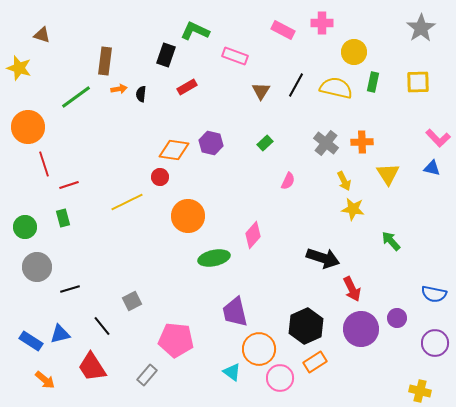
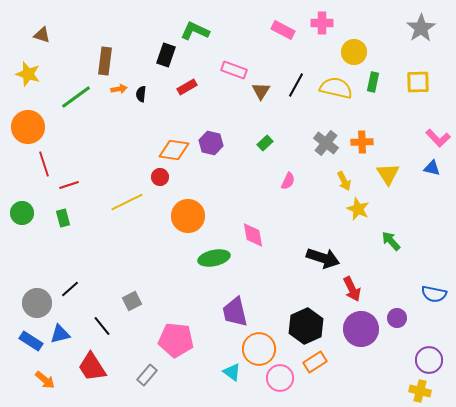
pink rectangle at (235, 56): moved 1 px left, 14 px down
yellow star at (19, 68): moved 9 px right, 6 px down
yellow star at (353, 209): moved 5 px right; rotated 15 degrees clockwise
green circle at (25, 227): moved 3 px left, 14 px up
pink diamond at (253, 235): rotated 52 degrees counterclockwise
gray circle at (37, 267): moved 36 px down
black line at (70, 289): rotated 24 degrees counterclockwise
purple circle at (435, 343): moved 6 px left, 17 px down
